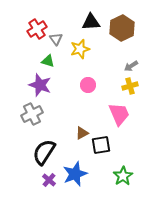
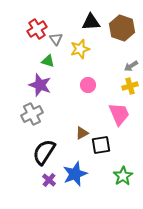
brown hexagon: rotated 15 degrees counterclockwise
